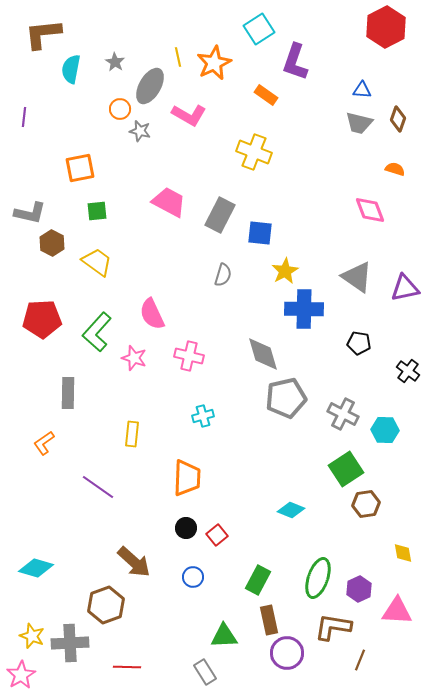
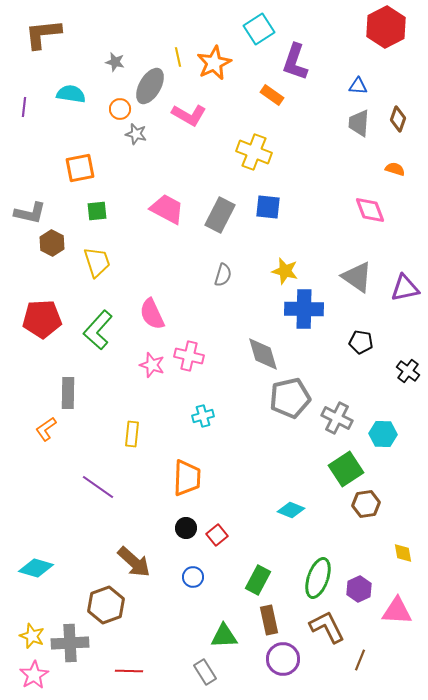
gray star at (115, 62): rotated 18 degrees counterclockwise
cyan semicircle at (71, 69): moved 25 px down; rotated 88 degrees clockwise
blue triangle at (362, 90): moved 4 px left, 4 px up
orange rectangle at (266, 95): moved 6 px right
purple line at (24, 117): moved 10 px up
gray trapezoid at (359, 123): rotated 80 degrees clockwise
gray star at (140, 131): moved 4 px left, 3 px down
pink trapezoid at (169, 202): moved 2 px left, 7 px down
blue square at (260, 233): moved 8 px right, 26 px up
yellow trapezoid at (97, 262): rotated 36 degrees clockwise
yellow star at (285, 271): rotated 28 degrees counterclockwise
green L-shape at (97, 332): moved 1 px right, 2 px up
black pentagon at (359, 343): moved 2 px right, 1 px up
pink star at (134, 358): moved 18 px right, 7 px down
gray pentagon at (286, 398): moved 4 px right
gray cross at (343, 414): moved 6 px left, 4 px down
cyan hexagon at (385, 430): moved 2 px left, 4 px down
orange L-shape at (44, 443): moved 2 px right, 14 px up
brown L-shape at (333, 627): moved 6 px left; rotated 54 degrees clockwise
purple circle at (287, 653): moved 4 px left, 6 px down
red line at (127, 667): moved 2 px right, 4 px down
pink star at (21, 675): moved 13 px right
